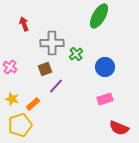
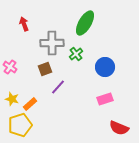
green ellipse: moved 14 px left, 7 px down
purple line: moved 2 px right, 1 px down
orange rectangle: moved 3 px left
